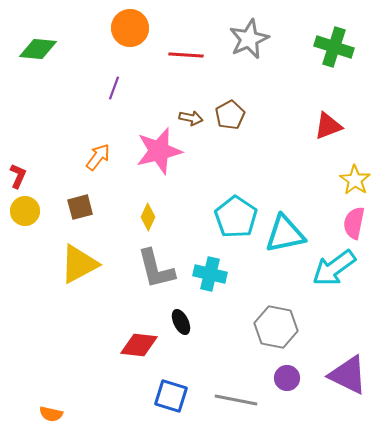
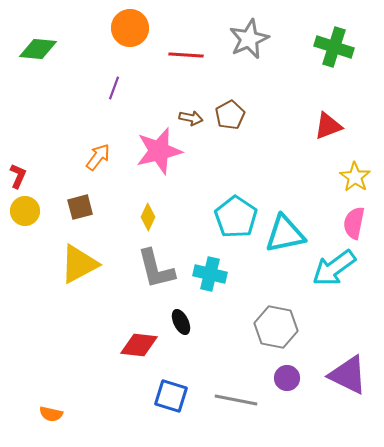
yellow star: moved 3 px up
